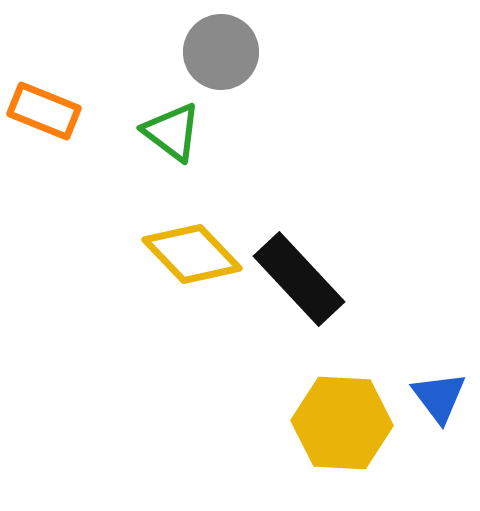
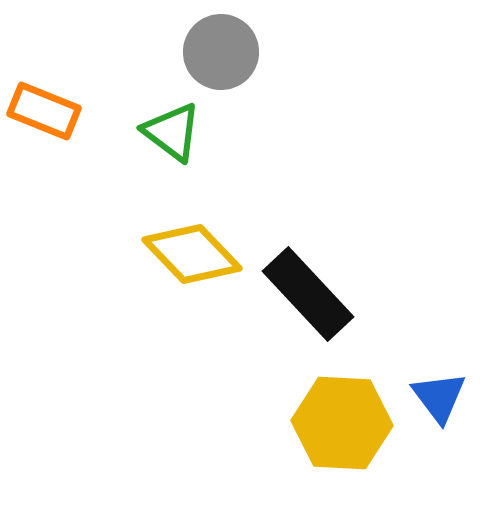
black rectangle: moved 9 px right, 15 px down
